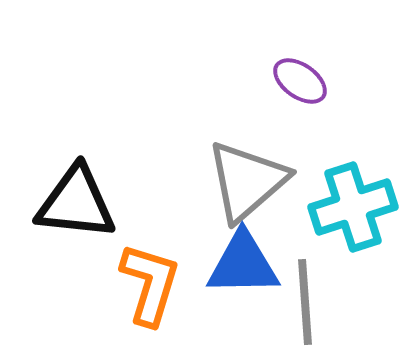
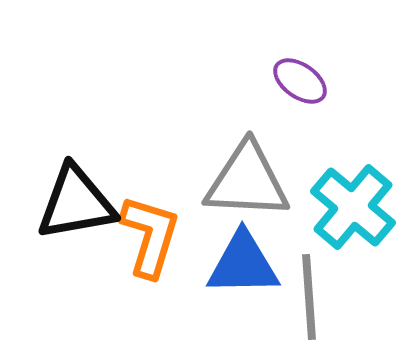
gray triangle: rotated 44 degrees clockwise
black triangle: rotated 16 degrees counterclockwise
cyan cross: rotated 32 degrees counterclockwise
orange L-shape: moved 48 px up
gray line: moved 4 px right, 5 px up
